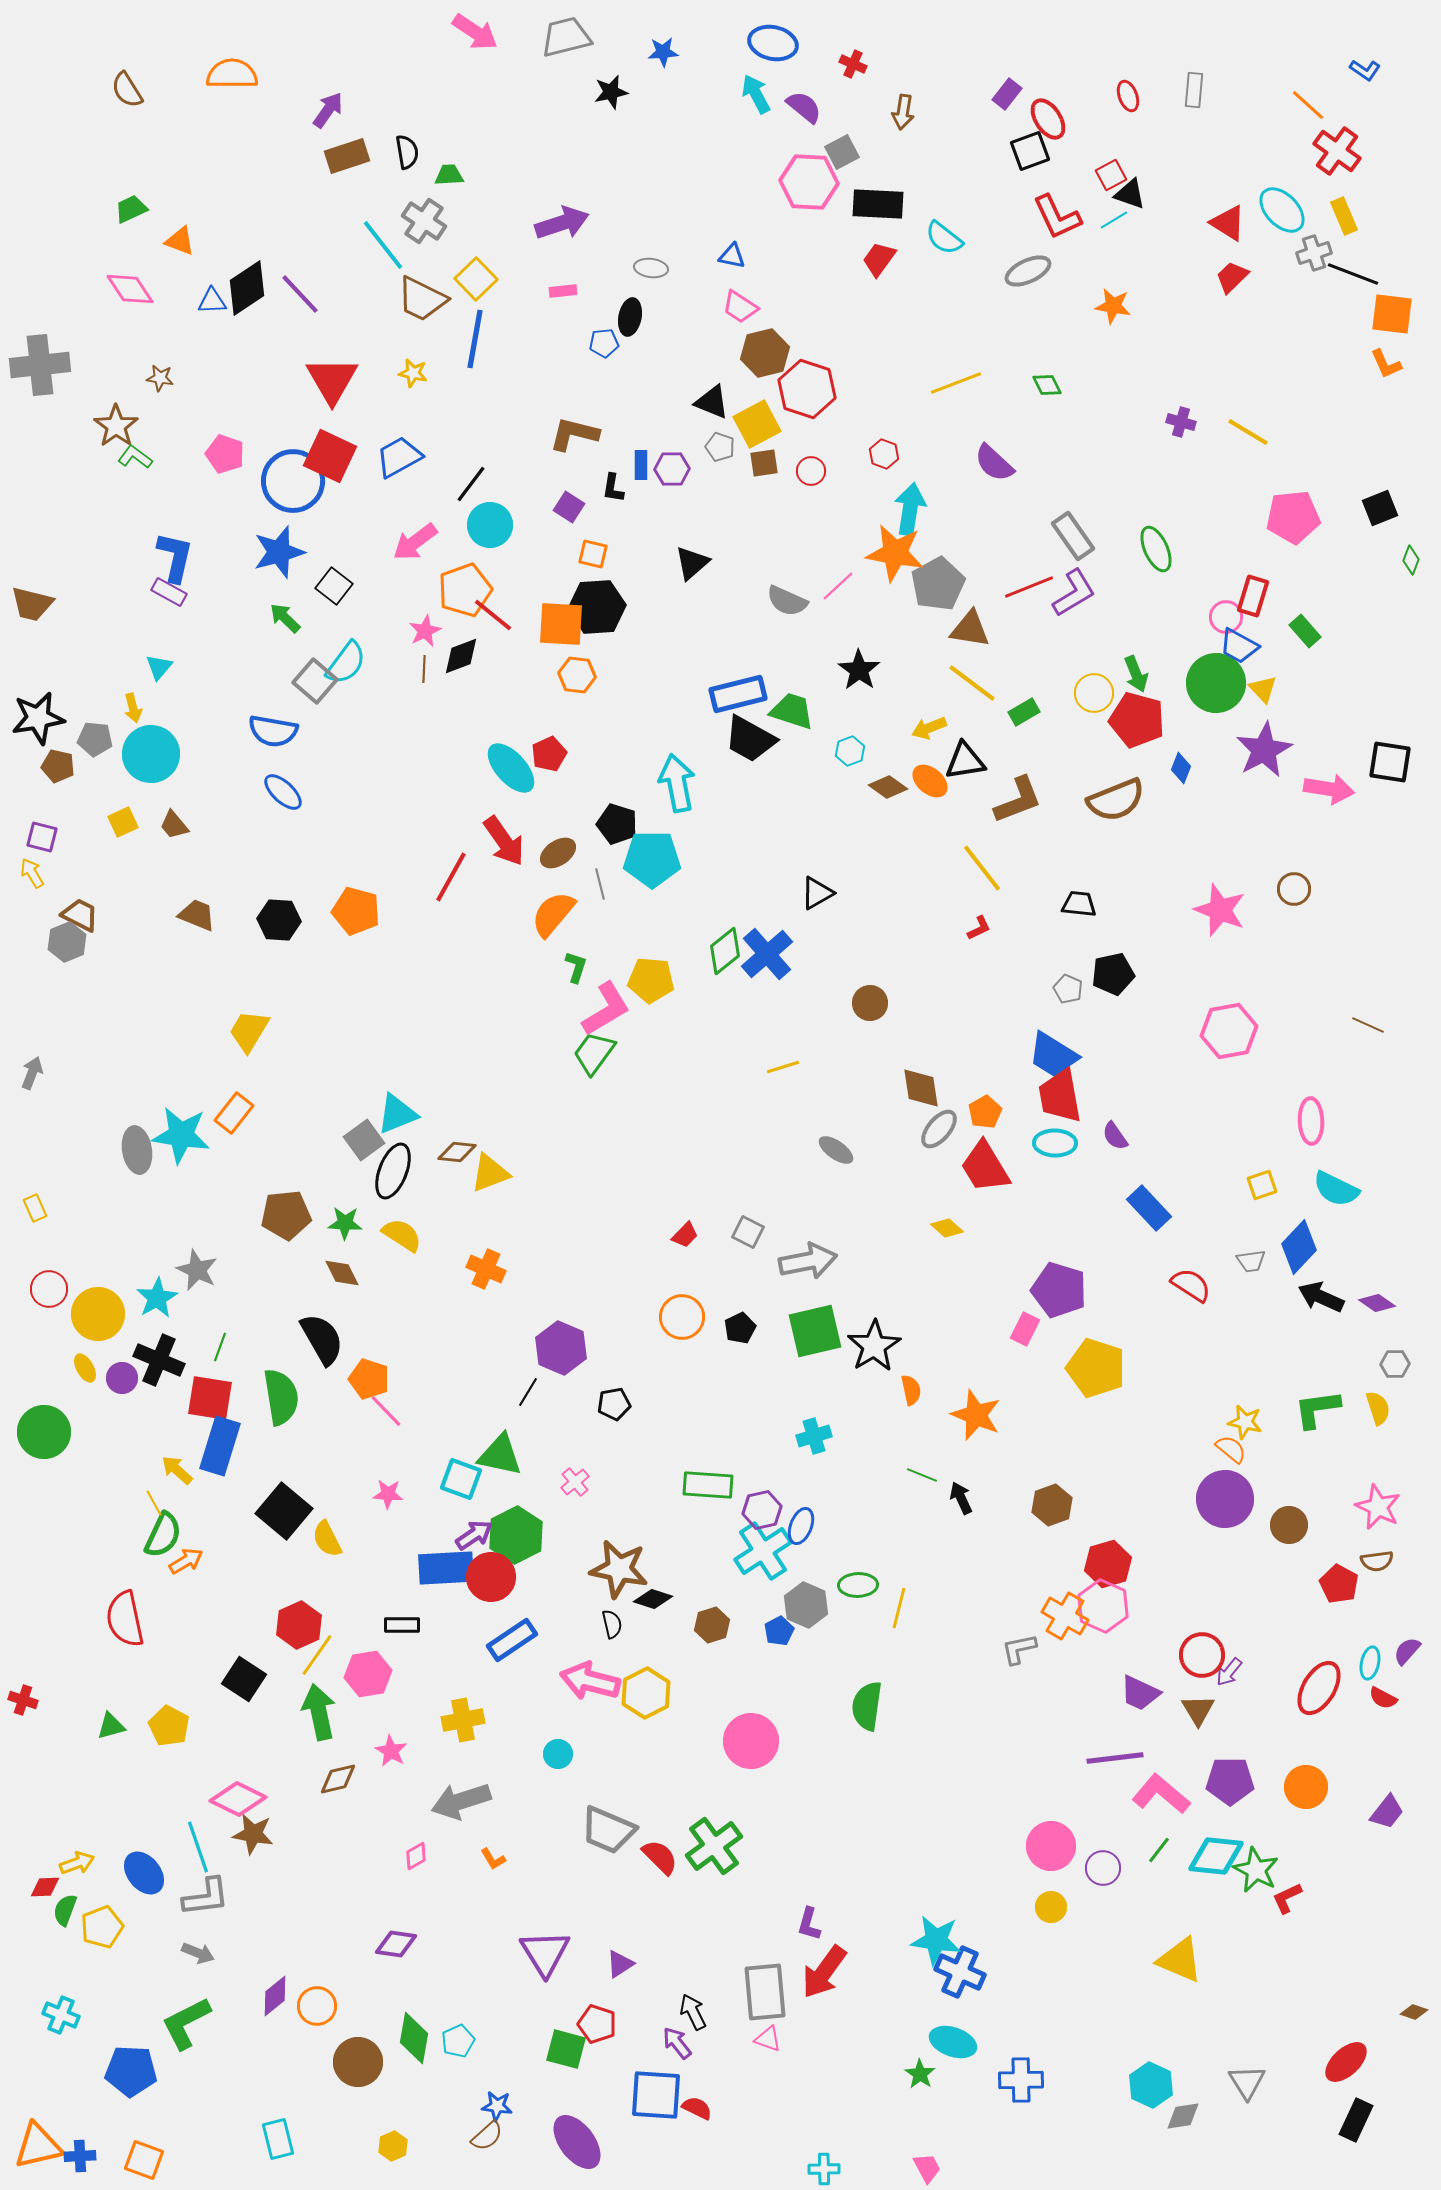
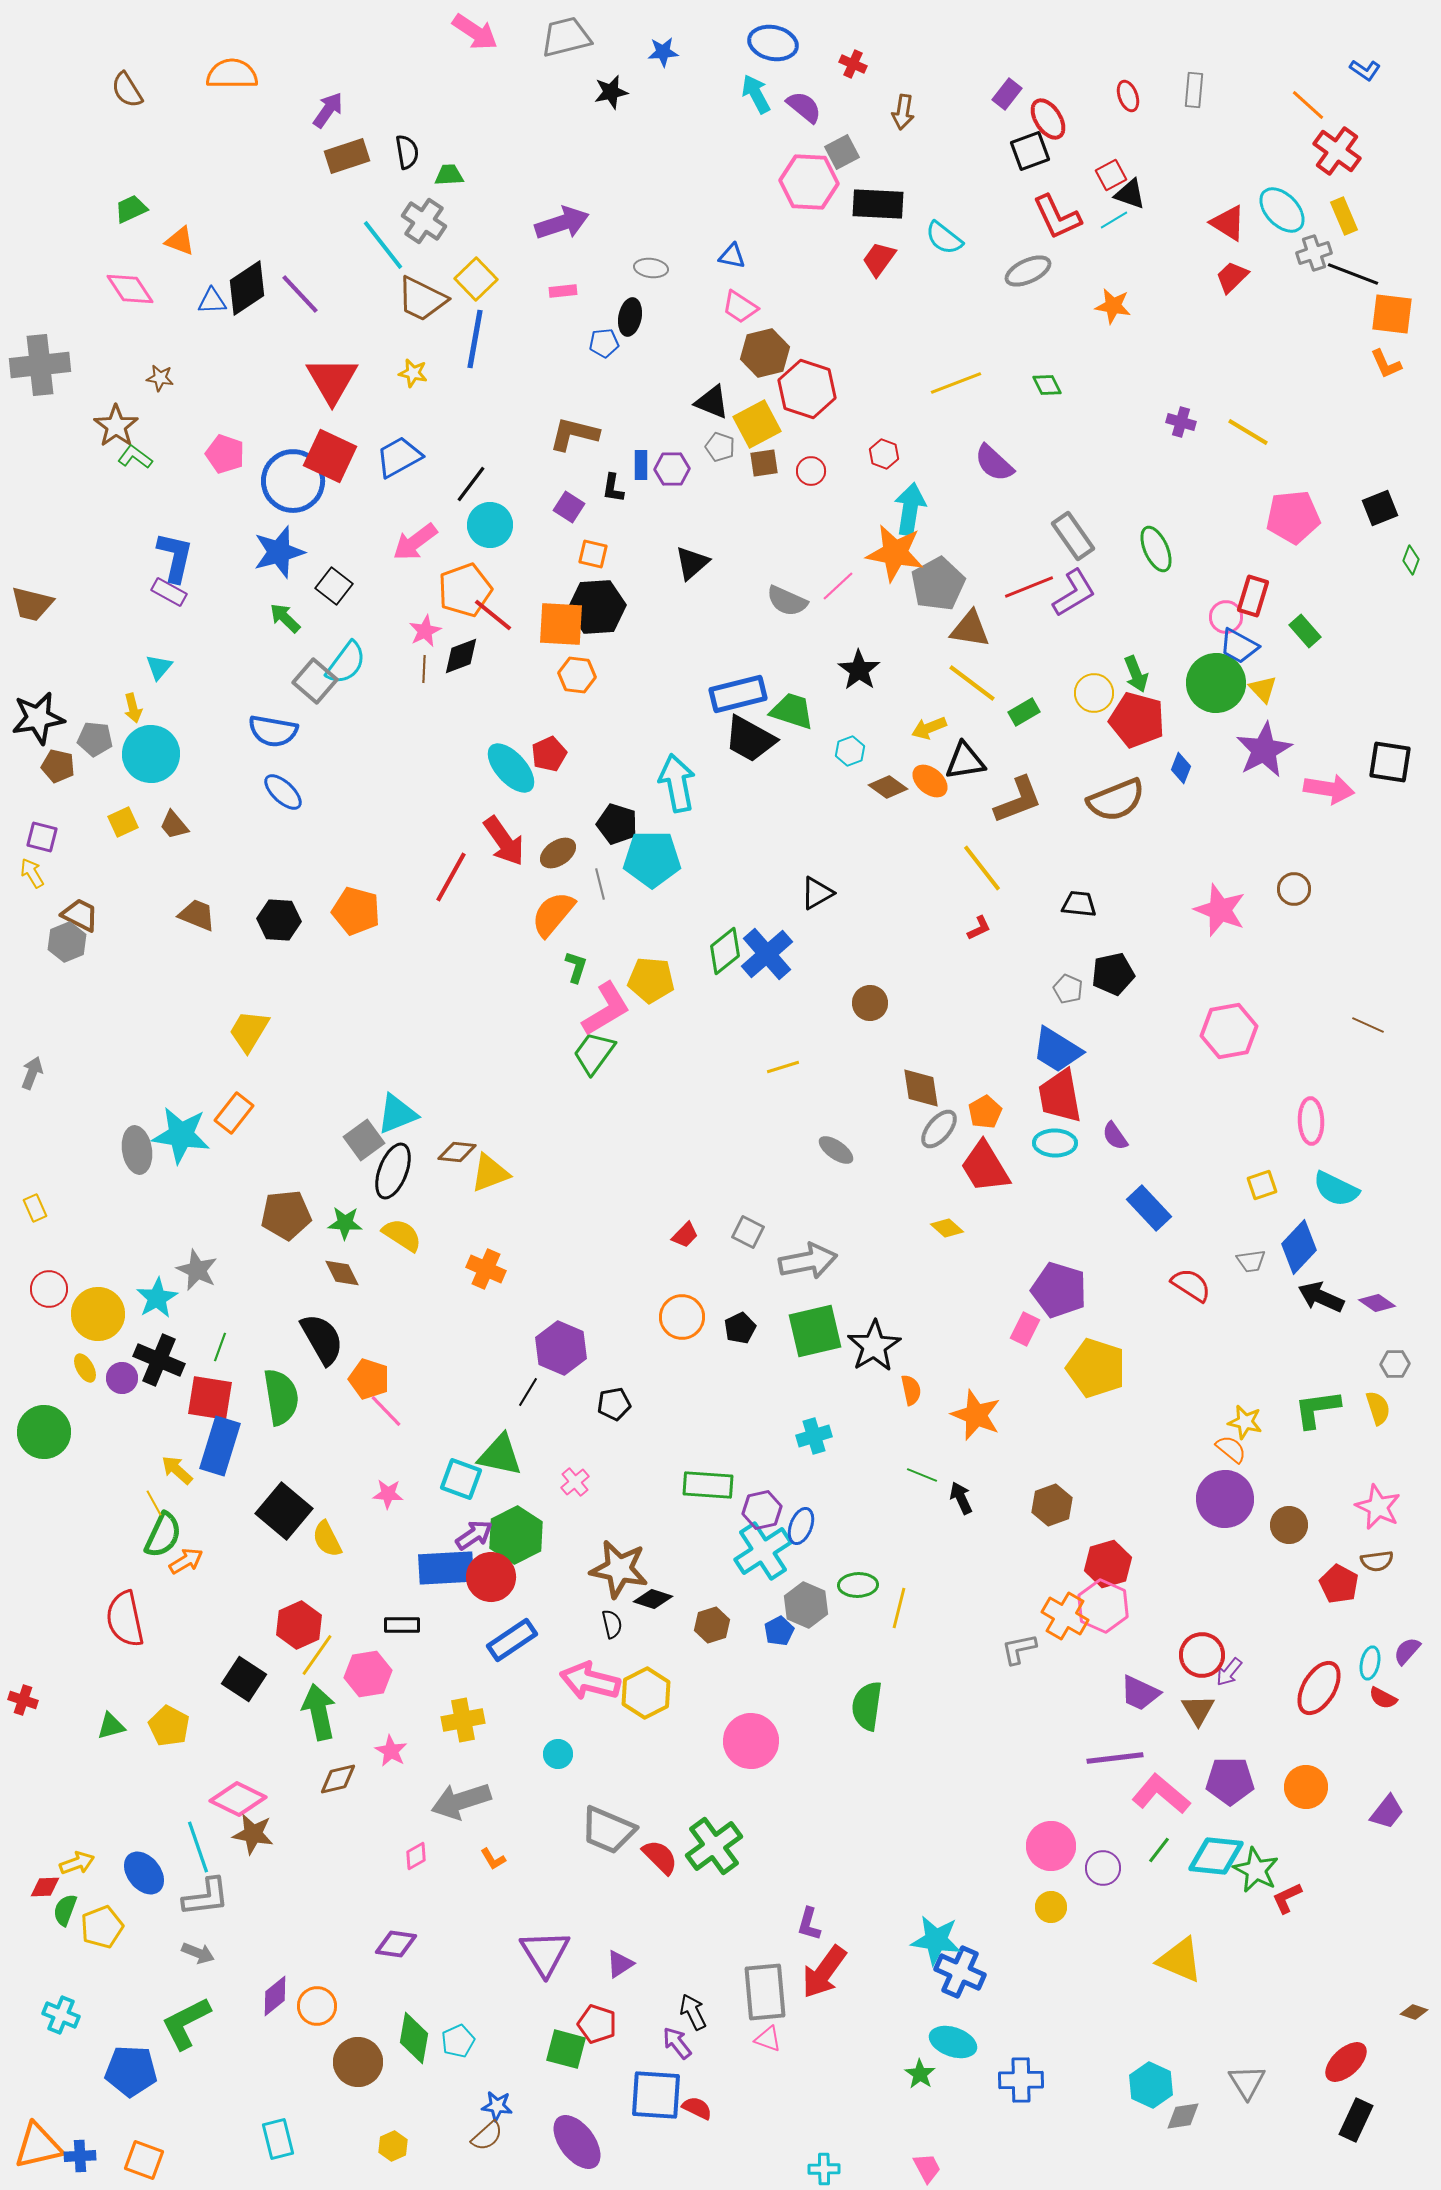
blue trapezoid at (1053, 1055): moved 4 px right, 5 px up
